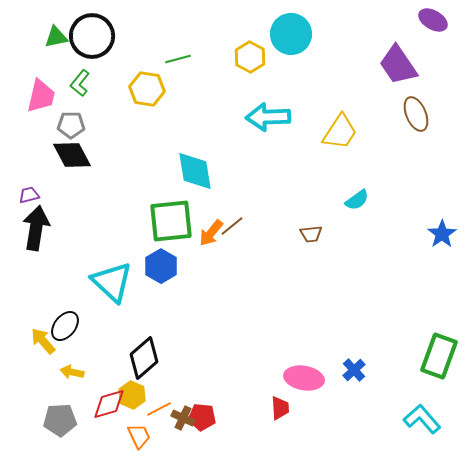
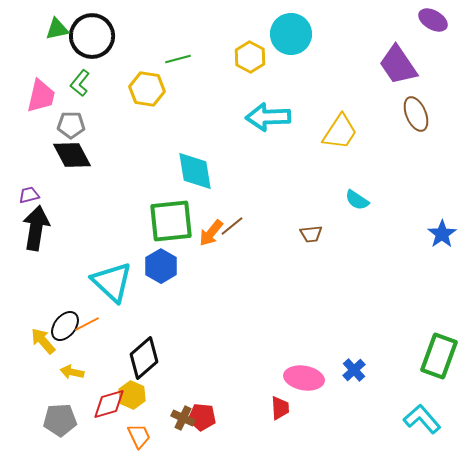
green triangle at (56, 37): moved 1 px right, 8 px up
cyan semicircle at (357, 200): rotated 70 degrees clockwise
orange line at (159, 409): moved 72 px left, 85 px up
